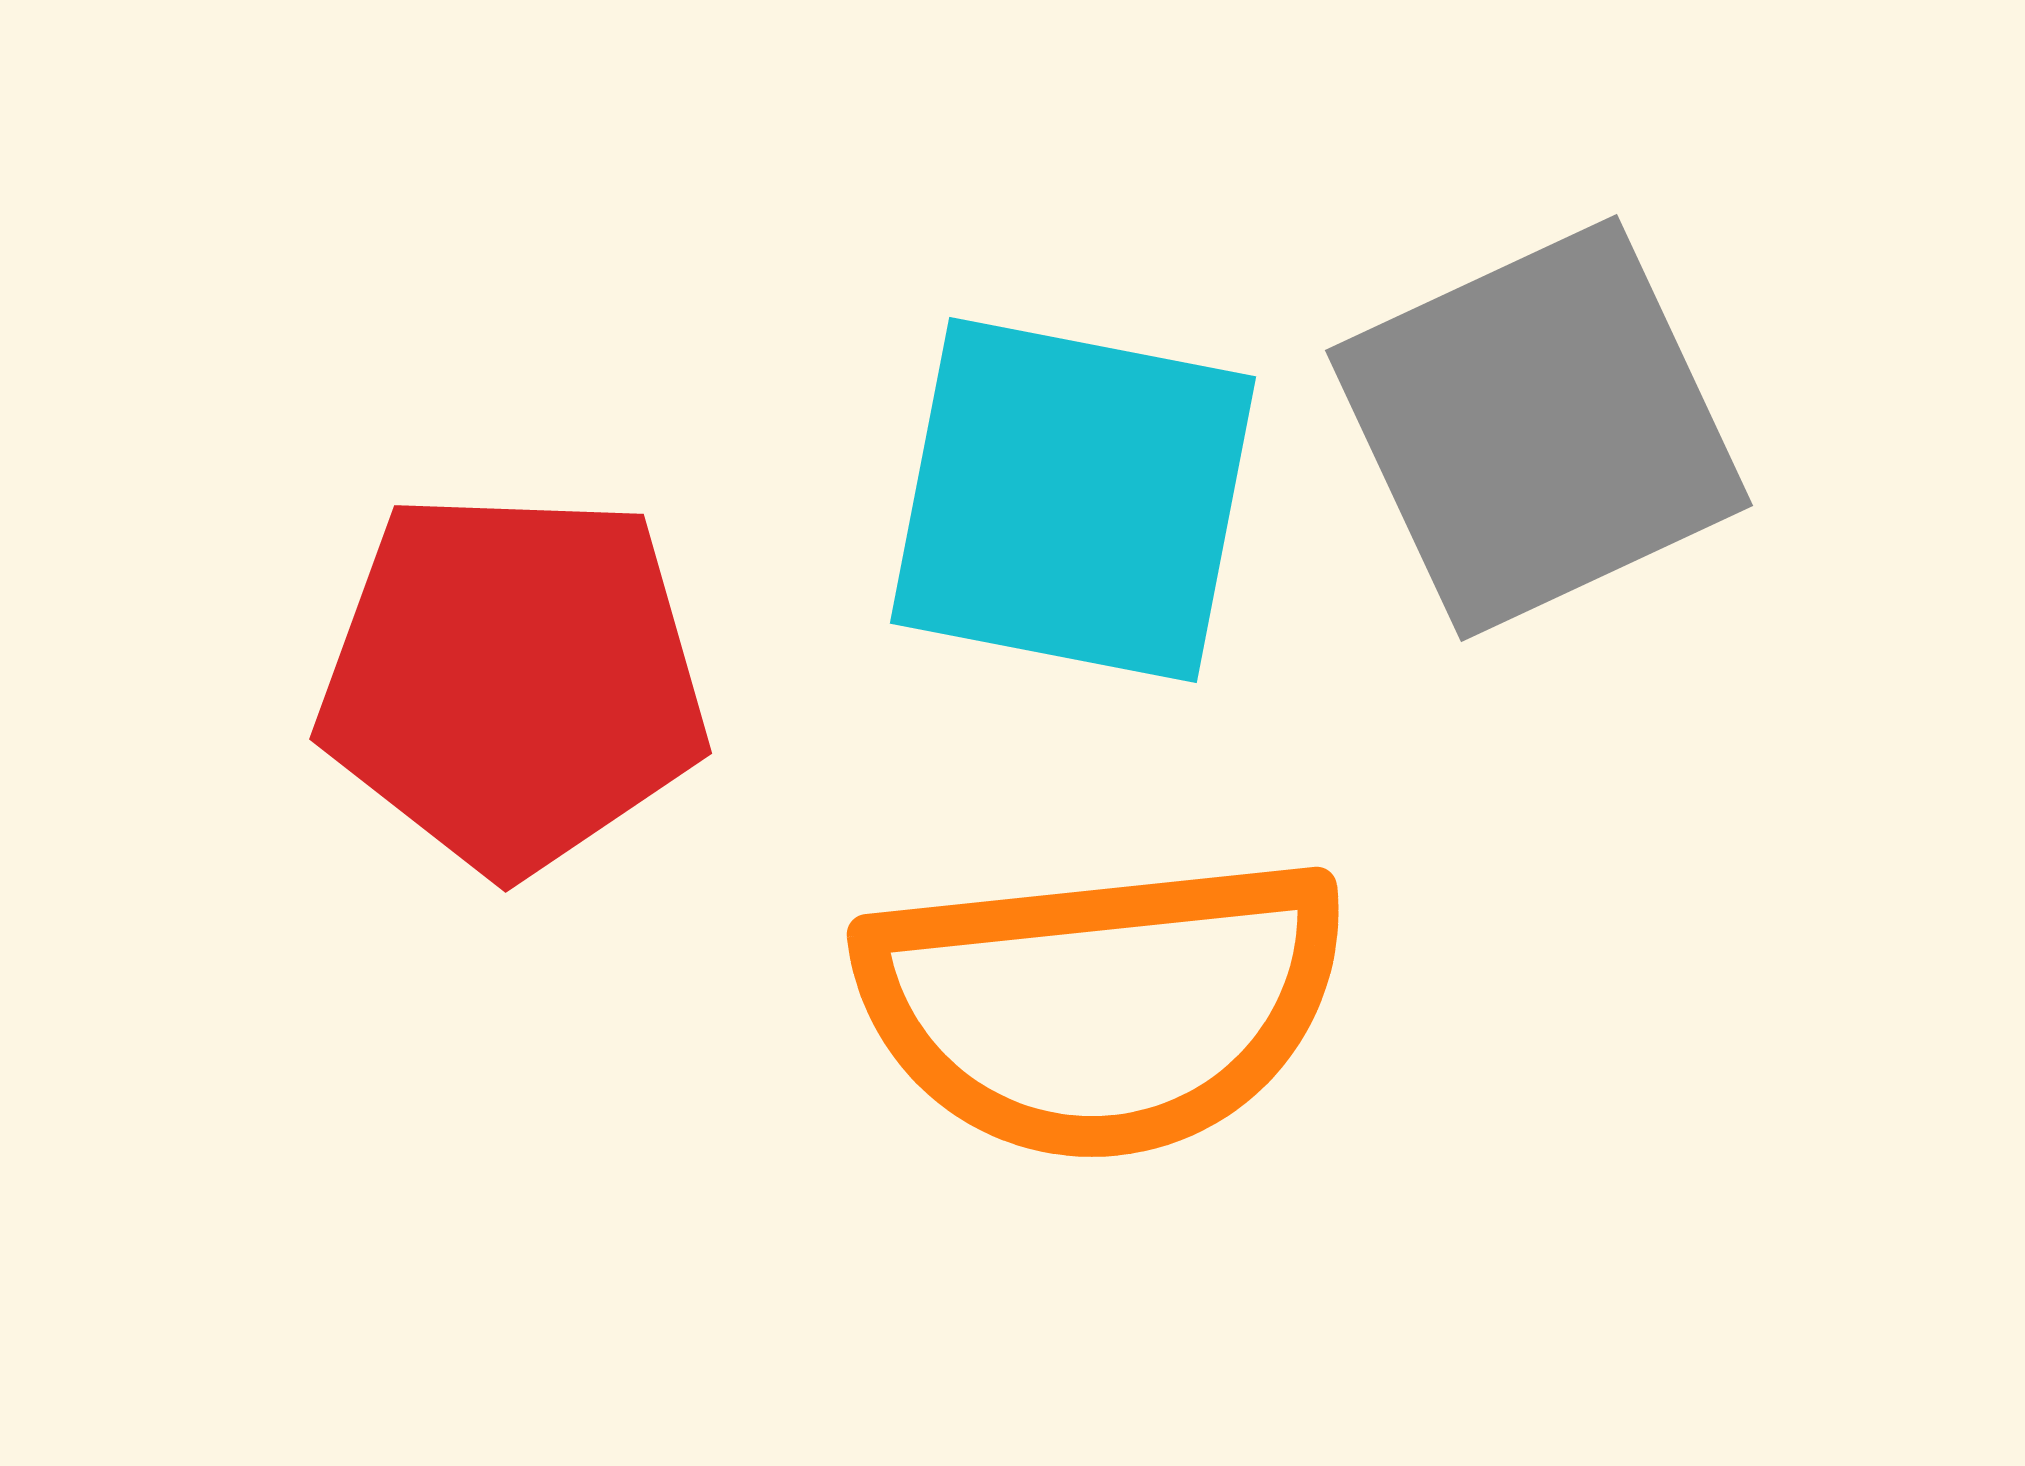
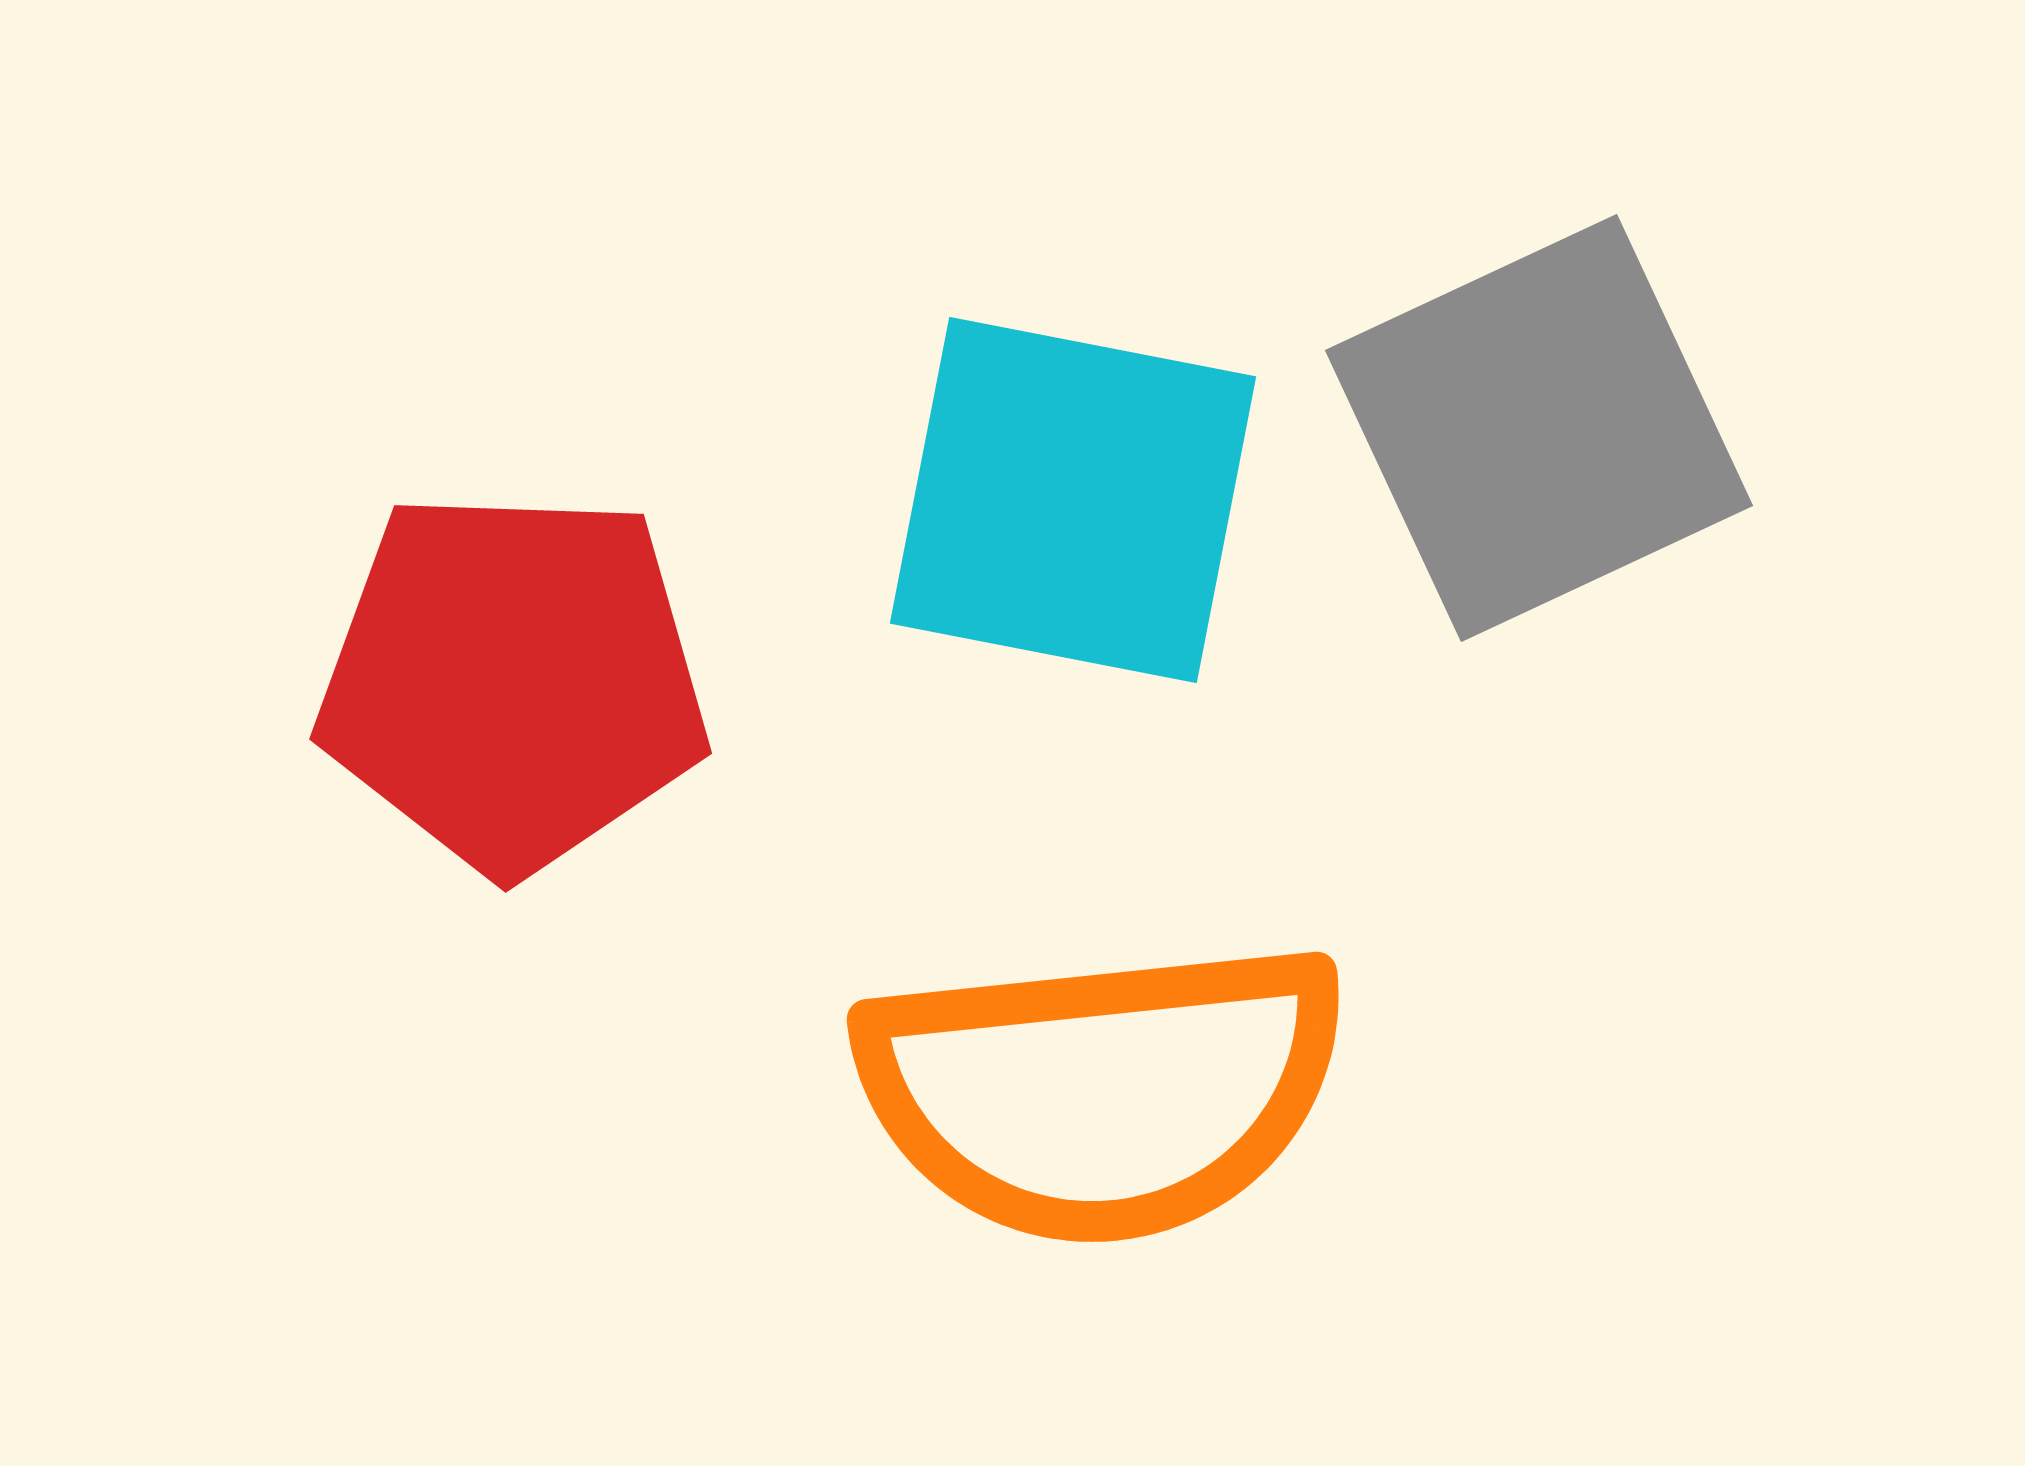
orange semicircle: moved 85 px down
